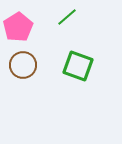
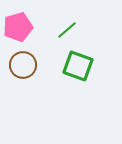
green line: moved 13 px down
pink pentagon: rotated 16 degrees clockwise
